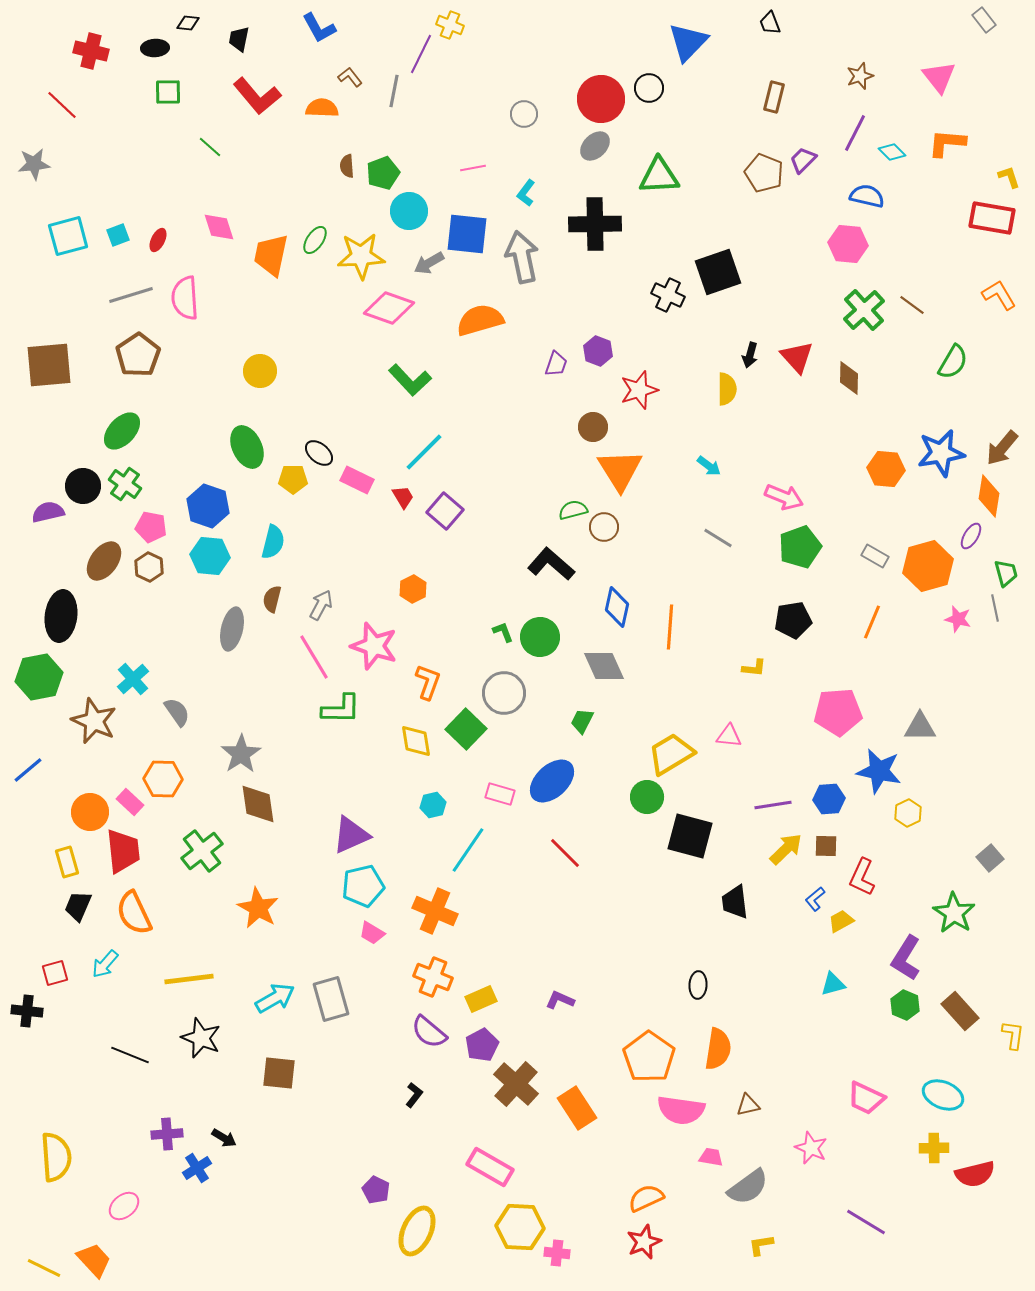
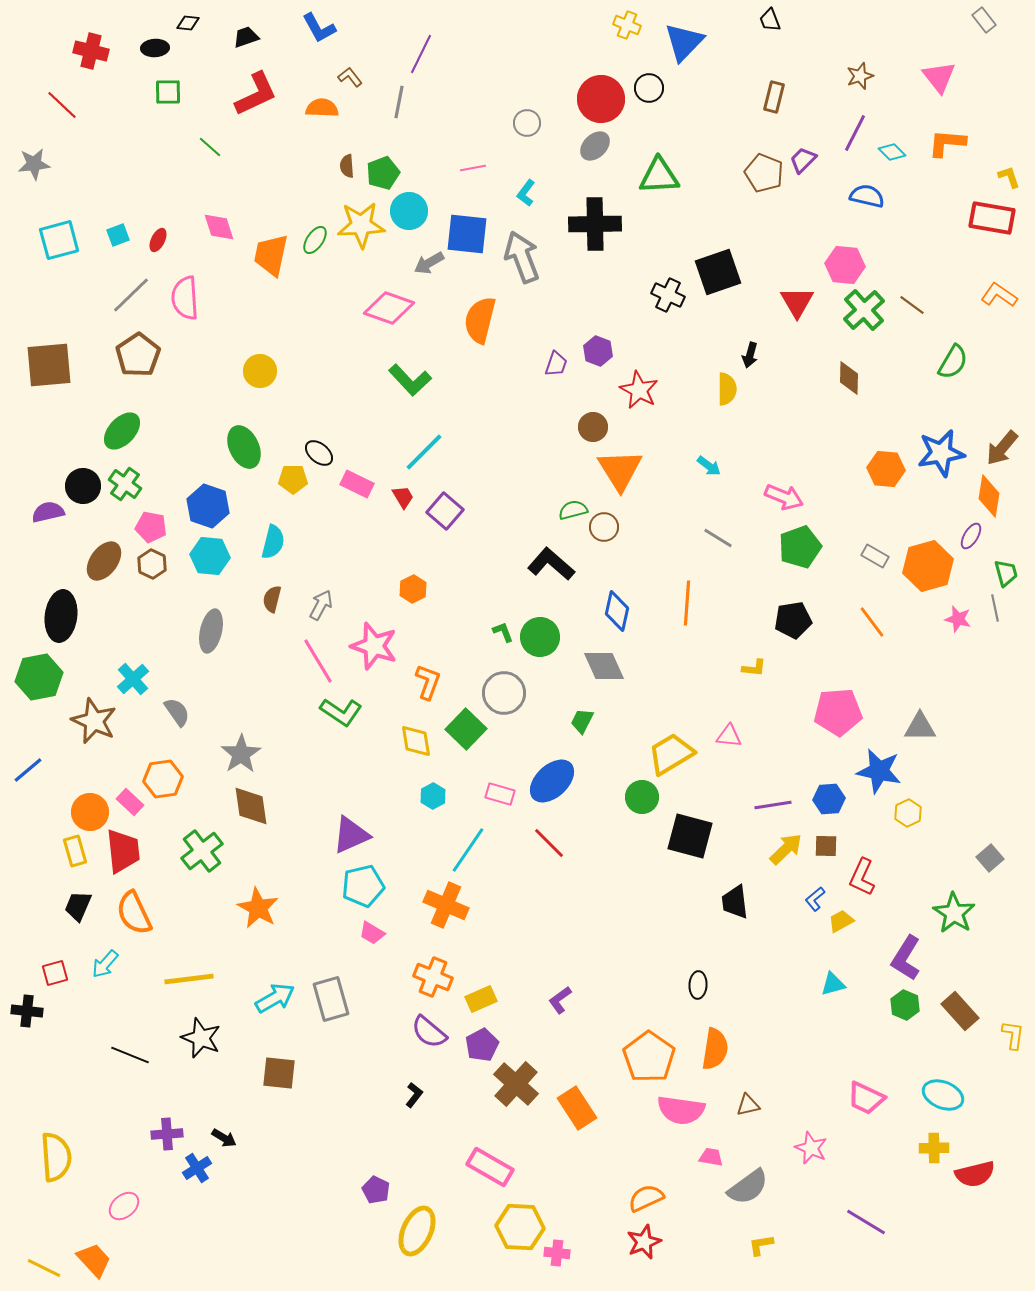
black trapezoid at (770, 23): moved 3 px up
yellow cross at (450, 25): moved 177 px right
black trapezoid at (239, 39): moved 7 px right, 2 px up; rotated 60 degrees clockwise
blue triangle at (688, 42): moved 4 px left
gray line at (394, 91): moved 5 px right, 11 px down
red L-shape at (257, 96): moved 1 px left, 2 px up; rotated 75 degrees counterclockwise
gray circle at (524, 114): moved 3 px right, 9 px down
cyan square at (68, 236): moved 9 px left, 4 px down
pink hexagon at (848, 244): moved 3 px left, 21 px down
yellow star at (361, 256): moved 31 px up
gray arrow at (522, 257): rotated 9 degrees counterclockwise
gray line at (131, 295): rotated 27 degrees counterclockwise
orange L-shape at (999, 295): rotated 24 degrees counterclockwise
orange semicircle at (480, 320): rotated 60 degrees counterclockwise
red triangle at (797, 357): moved 55 px up; rotated 12 degrees clockwise
red star at (639, 390): rotated 27 degrees counterclockwise
green ellipse at (247, 447): moved 3 px left
pink rectangle at (357, 480): moved 4 px down
brown hexagon at (149, 567): moved 3 px right, 3 px up
blue diamond at (617, 607): moved 4 px down
orange line at (872, 622): rotated 60 degrees counterclockwise
orange line at (670, 627): moved 17 px right, 24 px up
gray ellipse at (232, 629): moved 21 px left, 2 px down
pink line at (314, 657): moved 4 px right, 4 px down
green L-shape at (341, 709): moved 3 px down; rotated 33 degrees clockwise
orange hexagon at (163, 779): rotated 9 degrees counterclockwise
green circle at (647, 797): moved 5 px left
brown diamond at (258, 804): moved 7 px left, 2 px down
cyan hexagon at (433, 805): moved 9 px up; rotated 15 degrees counterclockwise
red line at (565, 853): moved 16 px left, 10 px up
yellow rectangle at (67, 862): moved 8 px right, 11 px up
orange cross at (435, 911): moved 11 px right, 6 px up
purple L-shape at (560, 1000): rotated 60 degrees counterclockwise
orange semicircle at (718, 1049): moved 3 px left
